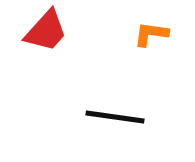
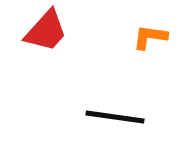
orange L-shape: moved 1 px left, 3 px down
